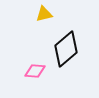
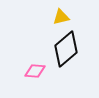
yellow triangle: moved 17 px right, 3 px down
